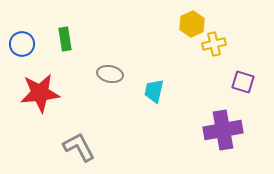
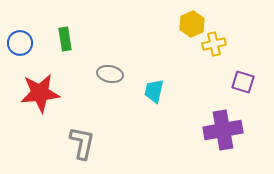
blue circle: moved 2 px left, 1 px up
gray L-shape: moved 3 px right, 4 px up; rotated 40 degrees clockwise
